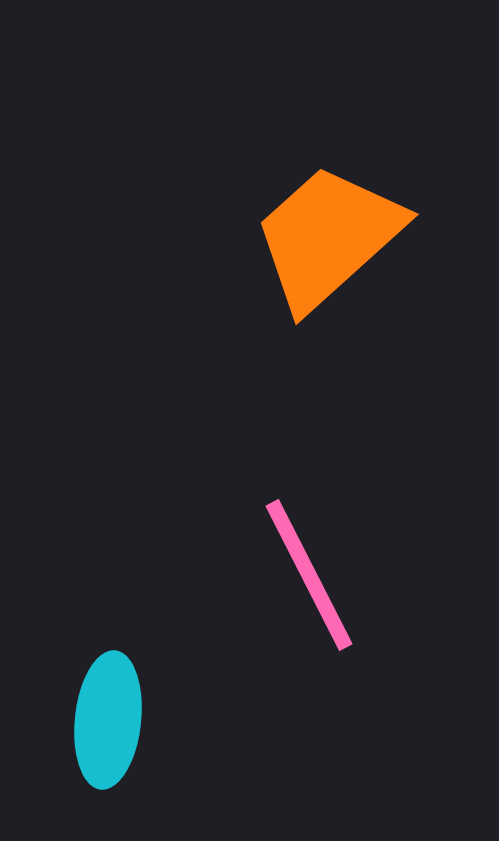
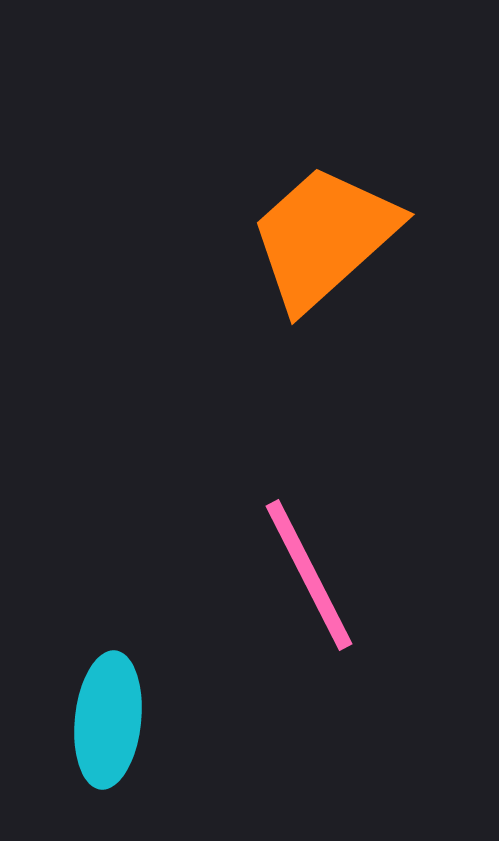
orange trapezoid: moved 4 px left
